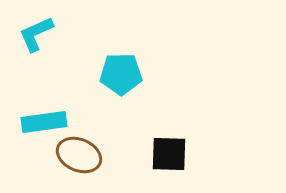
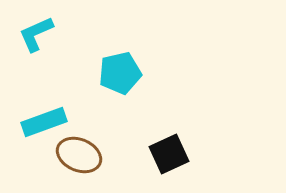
cyan pentagon: moved 1 px left, 1 px up; rotated 12 degrees counterclockwise
cyan rectangle: rotated 12 degrees counterclockwise
black square: rotated 27 degrees counterclockwise
